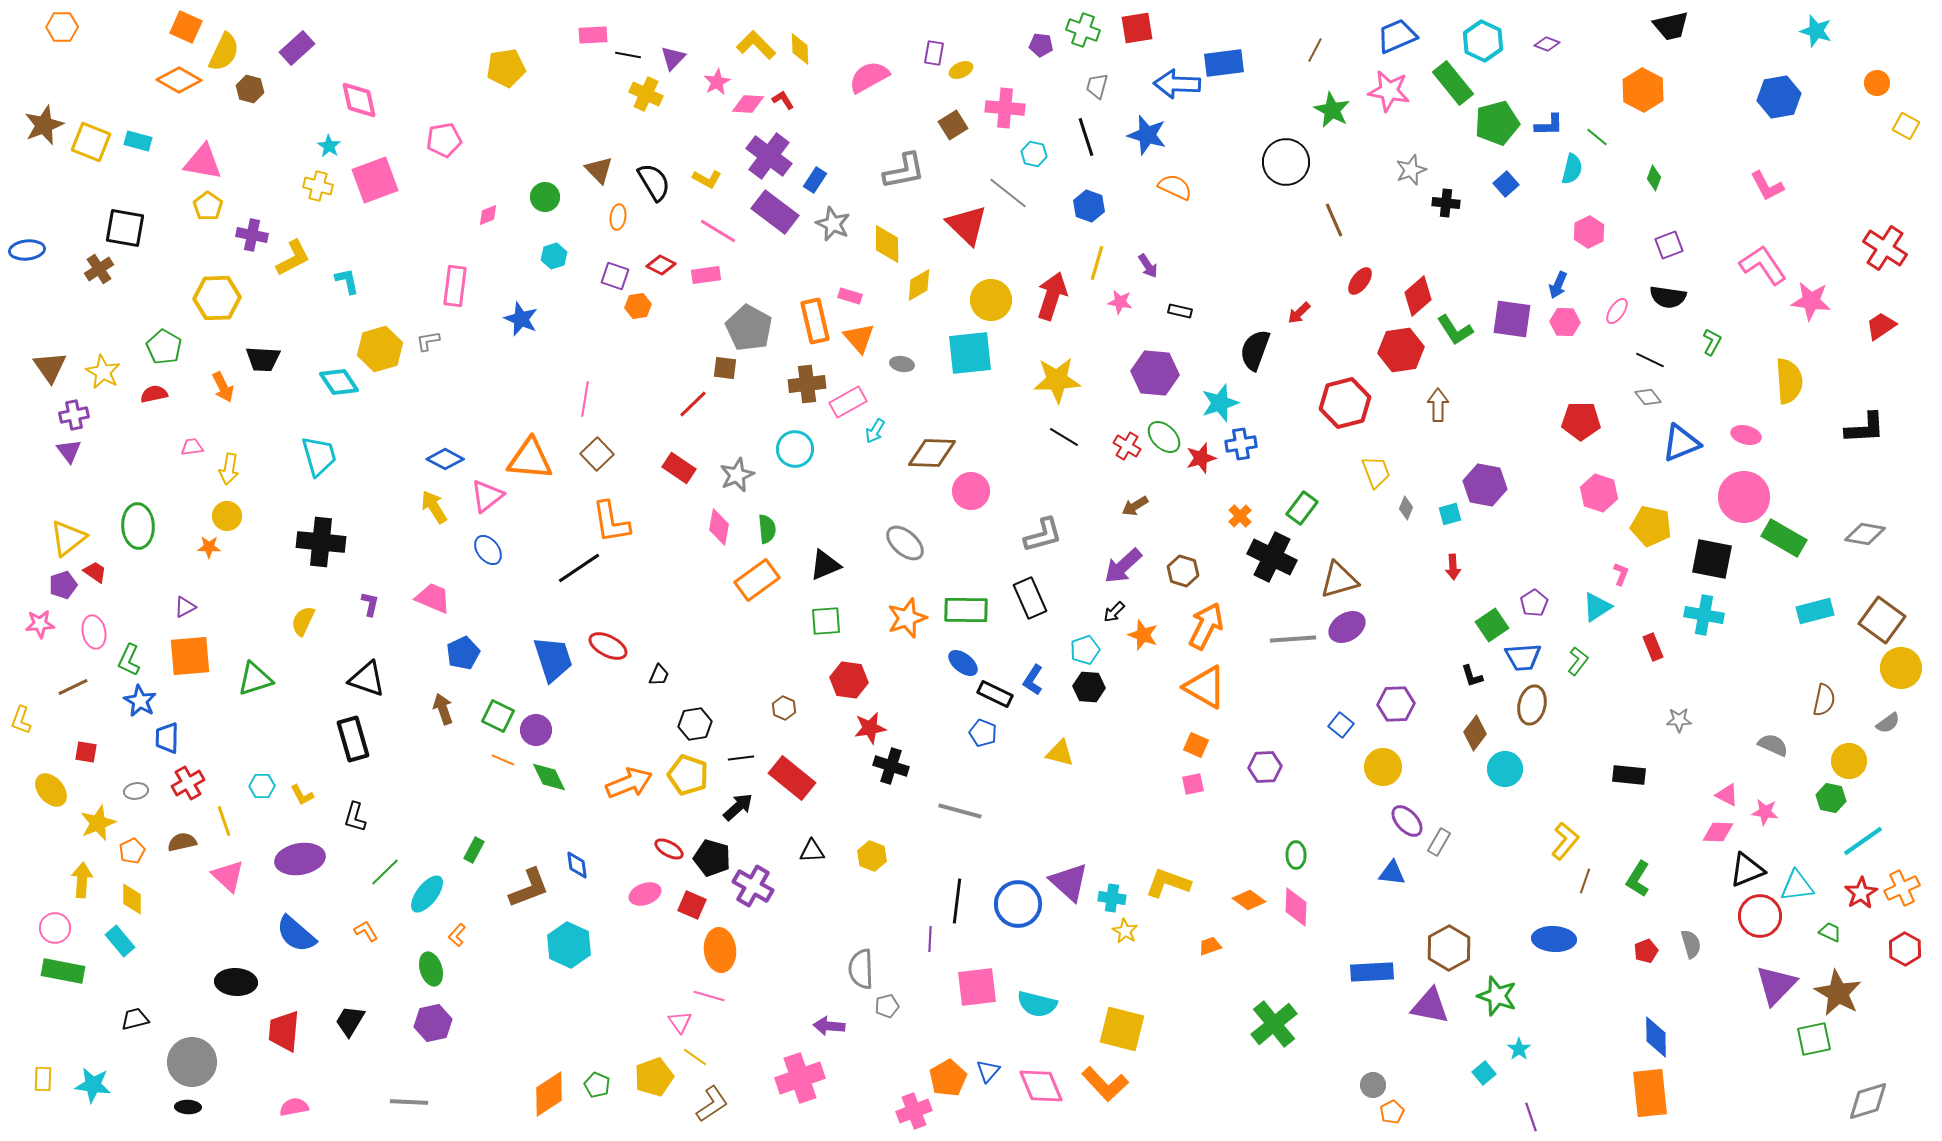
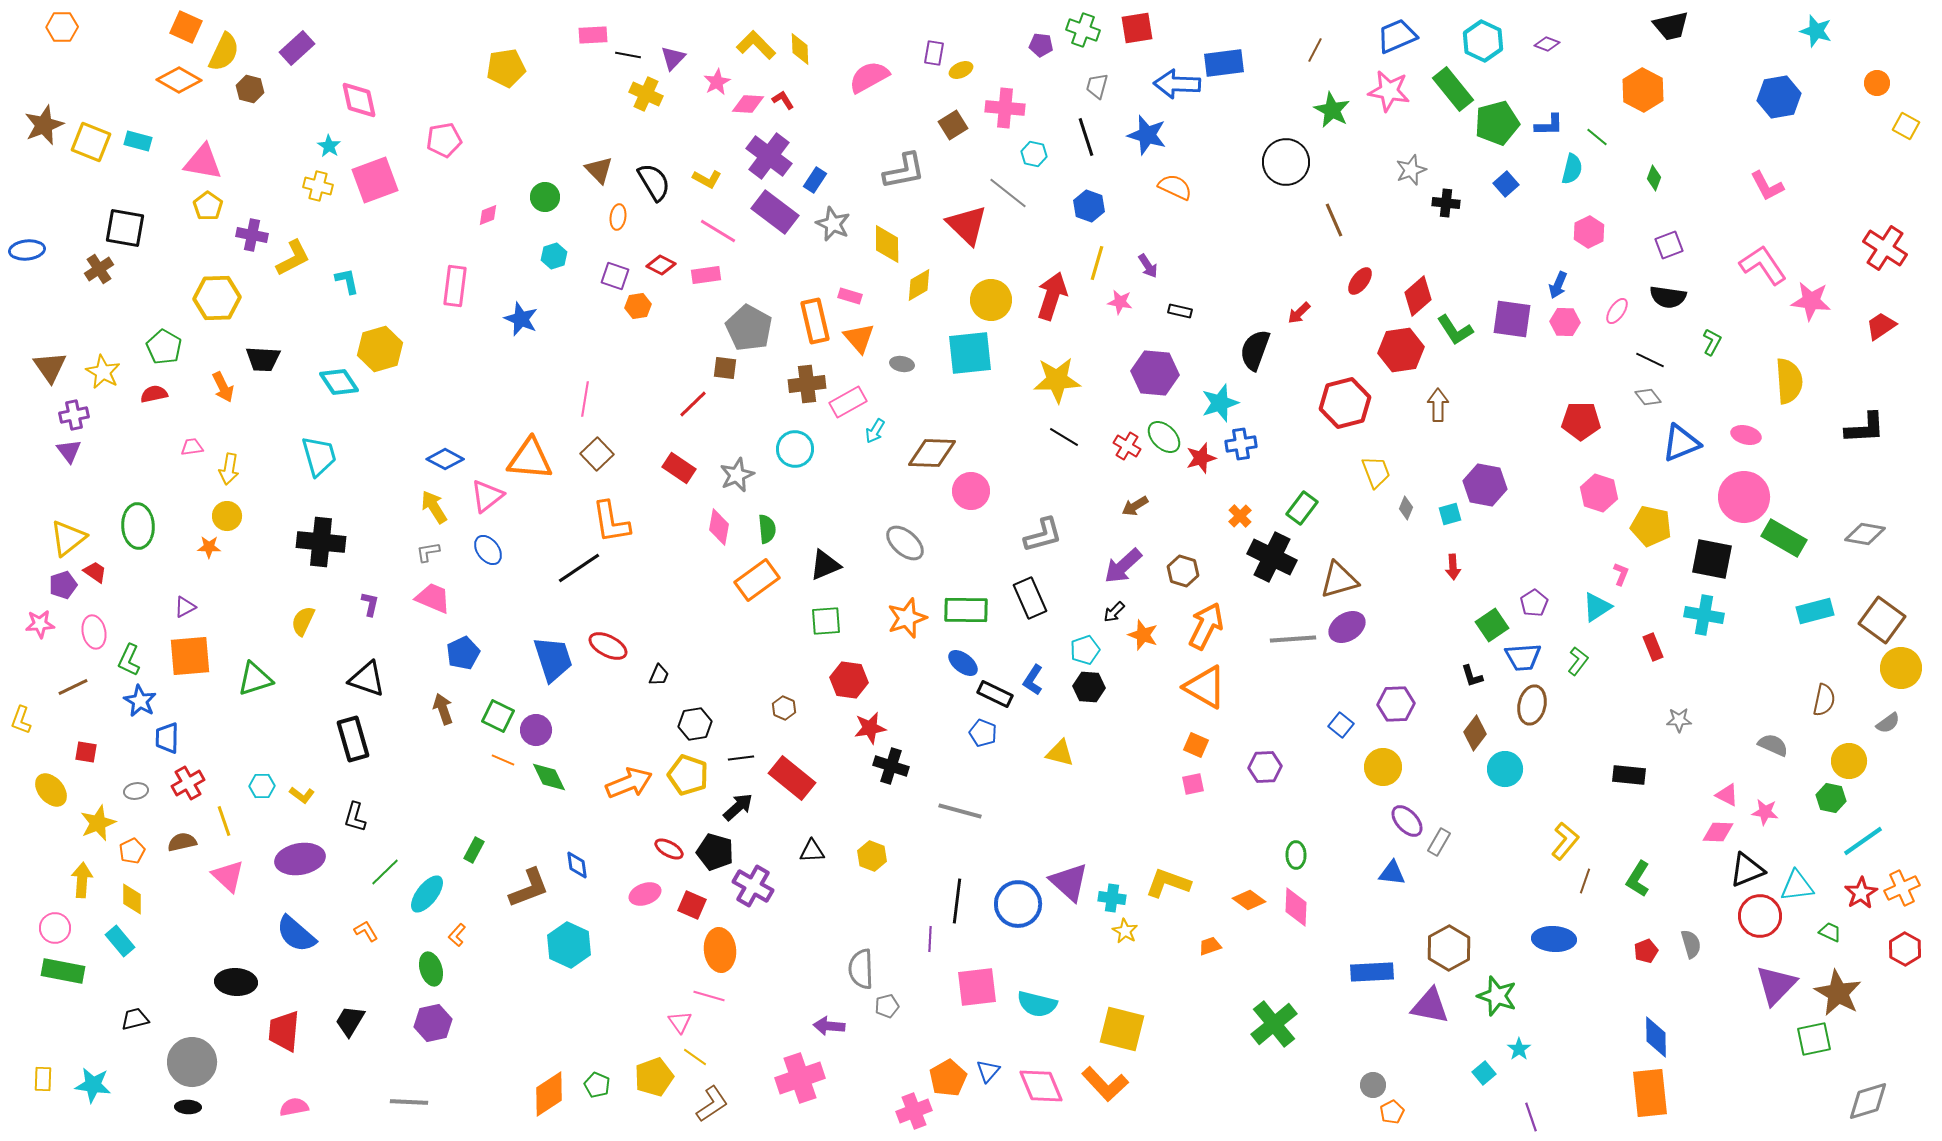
green rectangle at (1453, 83): moved 6 px down
gray L-shape at (428, 341): moved 211 px down
yellow L-shape at (302, 795): rotated 25 degrees counterclockwise
black pentagon at (712, 858): moved 3 px right, 6 px up
